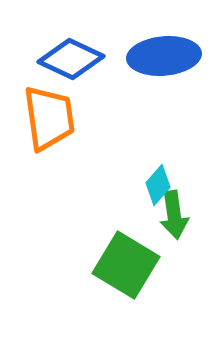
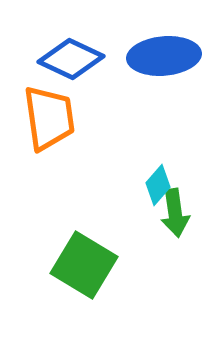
green arrow: moved 1 px right, 2 px up
green square: moved 42 px left
